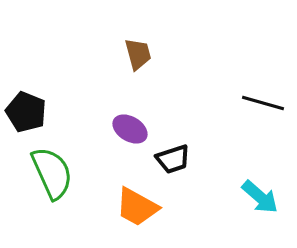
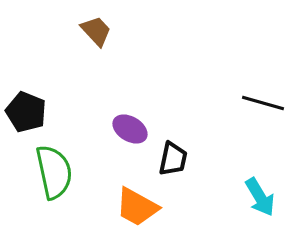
brown trapezoid: moved 42 px left, 23 px up; rotated 28 degrees counterclockwise
black trapezoid: rotated 60 degrees counterclockwise
green semicircle: moved 2 px right, 1 px up; rotated 12 degrees clockwise
cyan arrow: rotated 18 degrees clockwise
